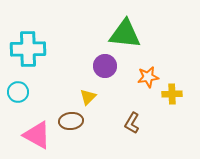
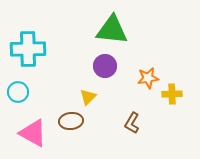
green triangle: moved 13 px left, 4 px up
orange star: moved 1 px down
pink triangle: moved 4 px left, 2 px up
